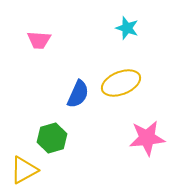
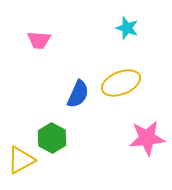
green hexagon: rotated 16 degrees counterclockwise
yellow triangle: moved 3 px left, 10 px up
